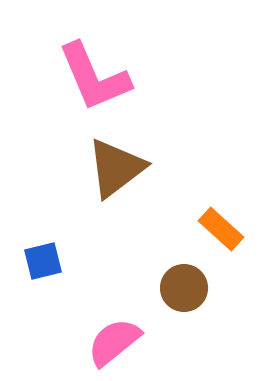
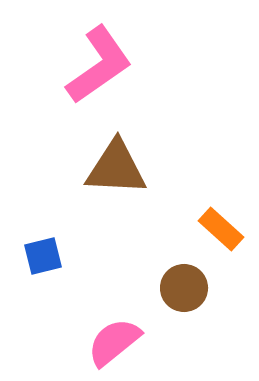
pink L-shape: moved 5 px right, 12 px up; rotated 102 degrees counterclockwise
brown triangle: rotated 40 degrees clockwise
blue square: moved 5 px up
